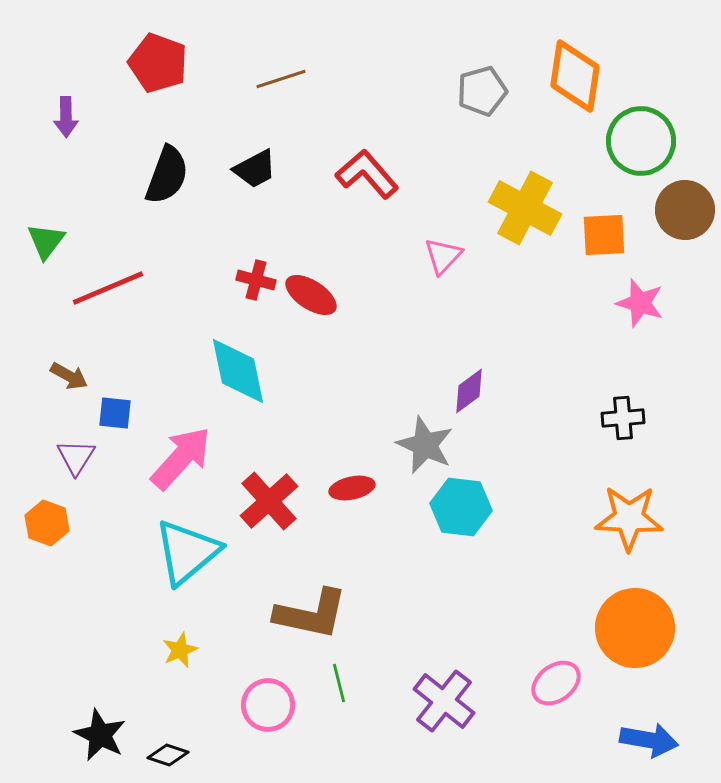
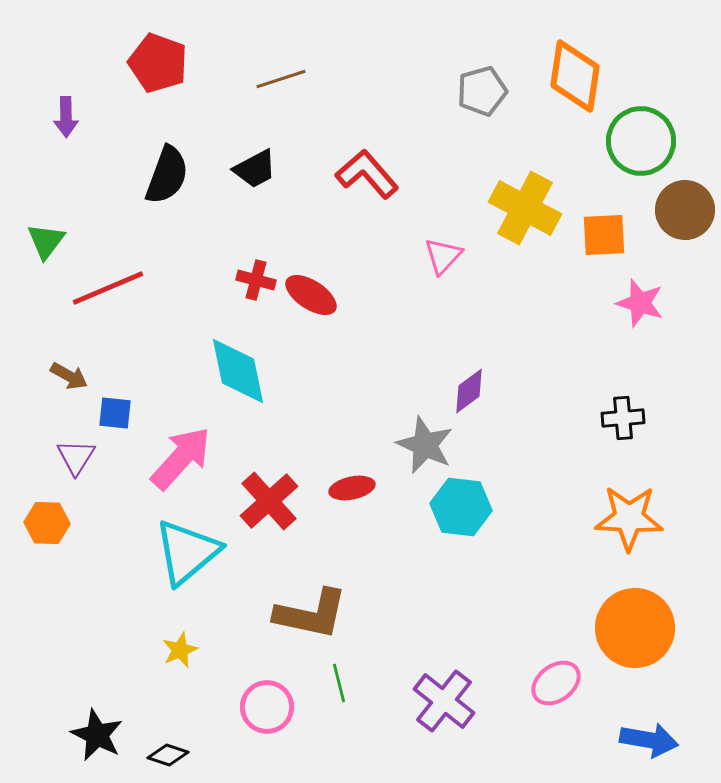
orange hexagon at (47, 523): rotated 18 degrees counterclockwise
pink circle at (268, 705): moved 1 px left, 2 px down
black star at (100, 735): moved 3 px left
